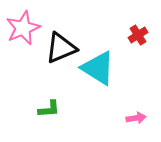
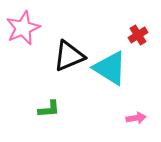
black triangle: moved 8 px right, 8 px down
cyan triangle: moved 12 px right
